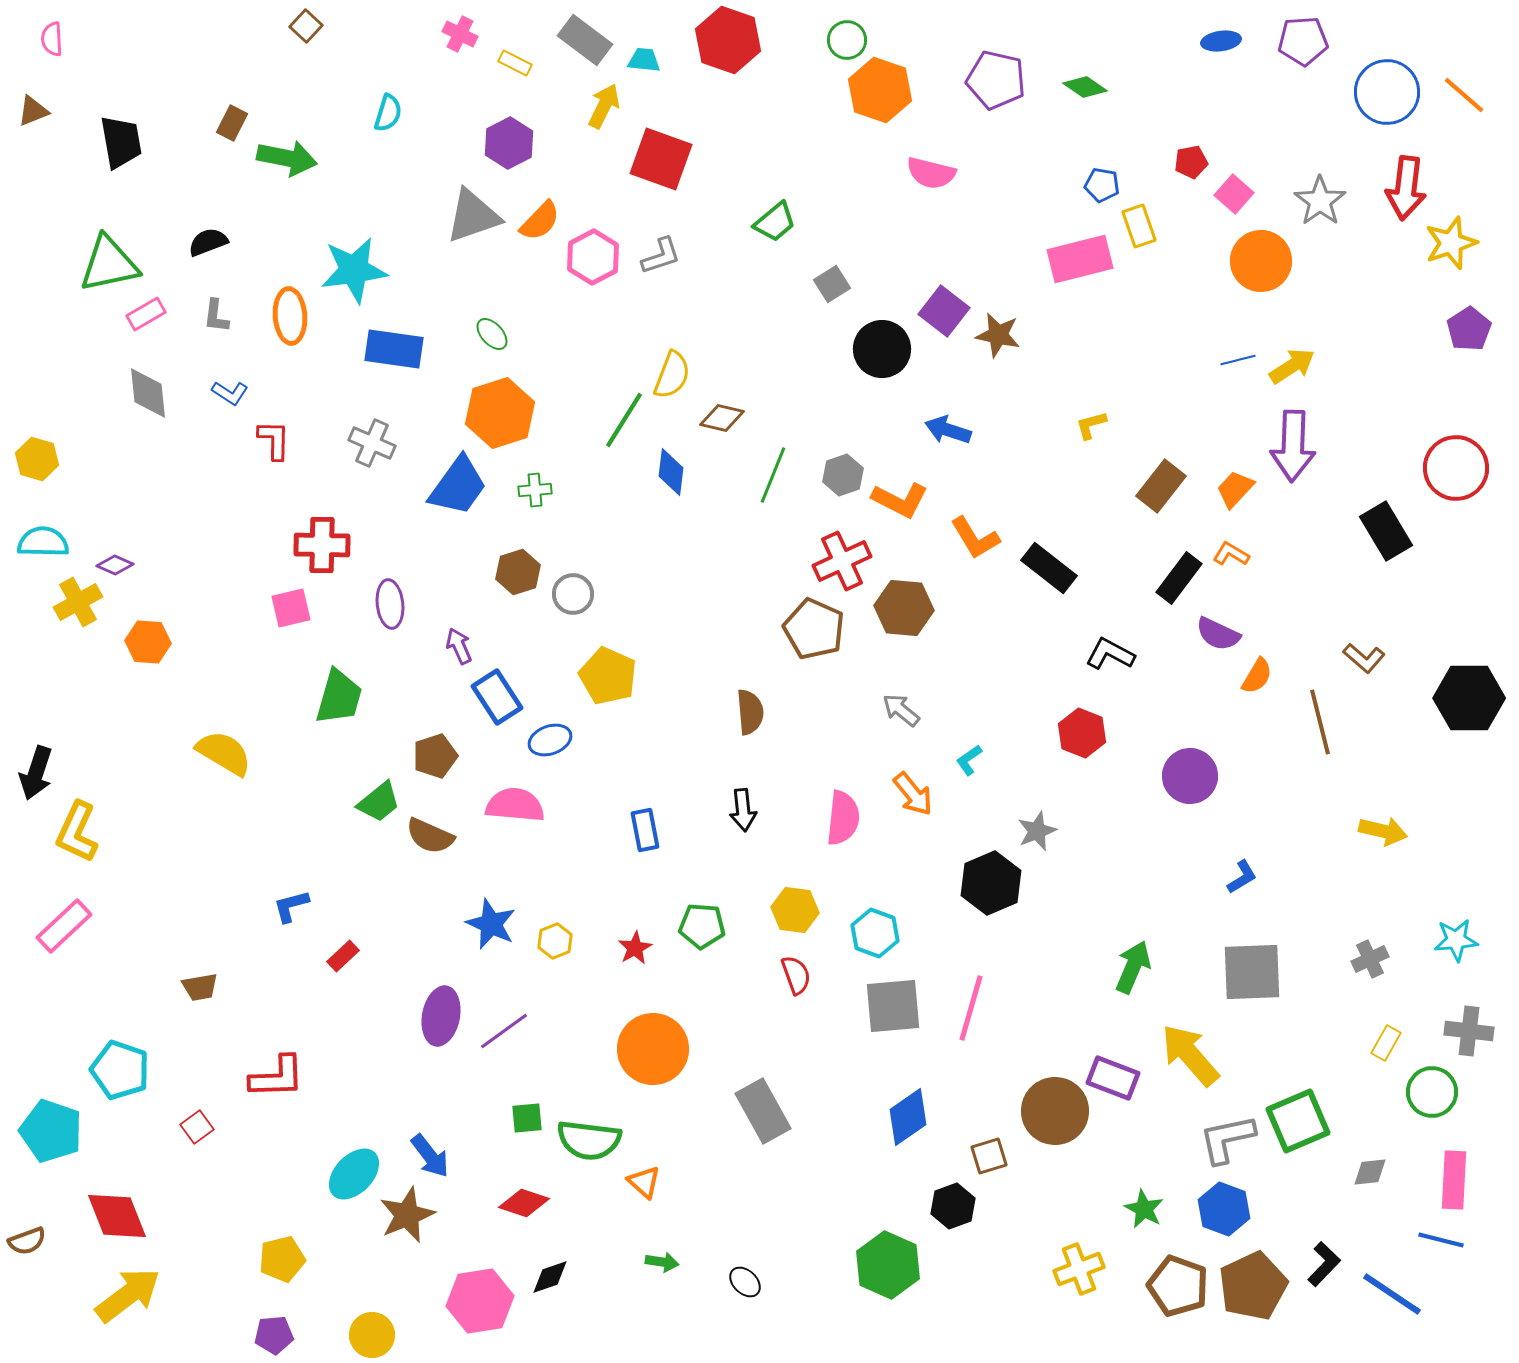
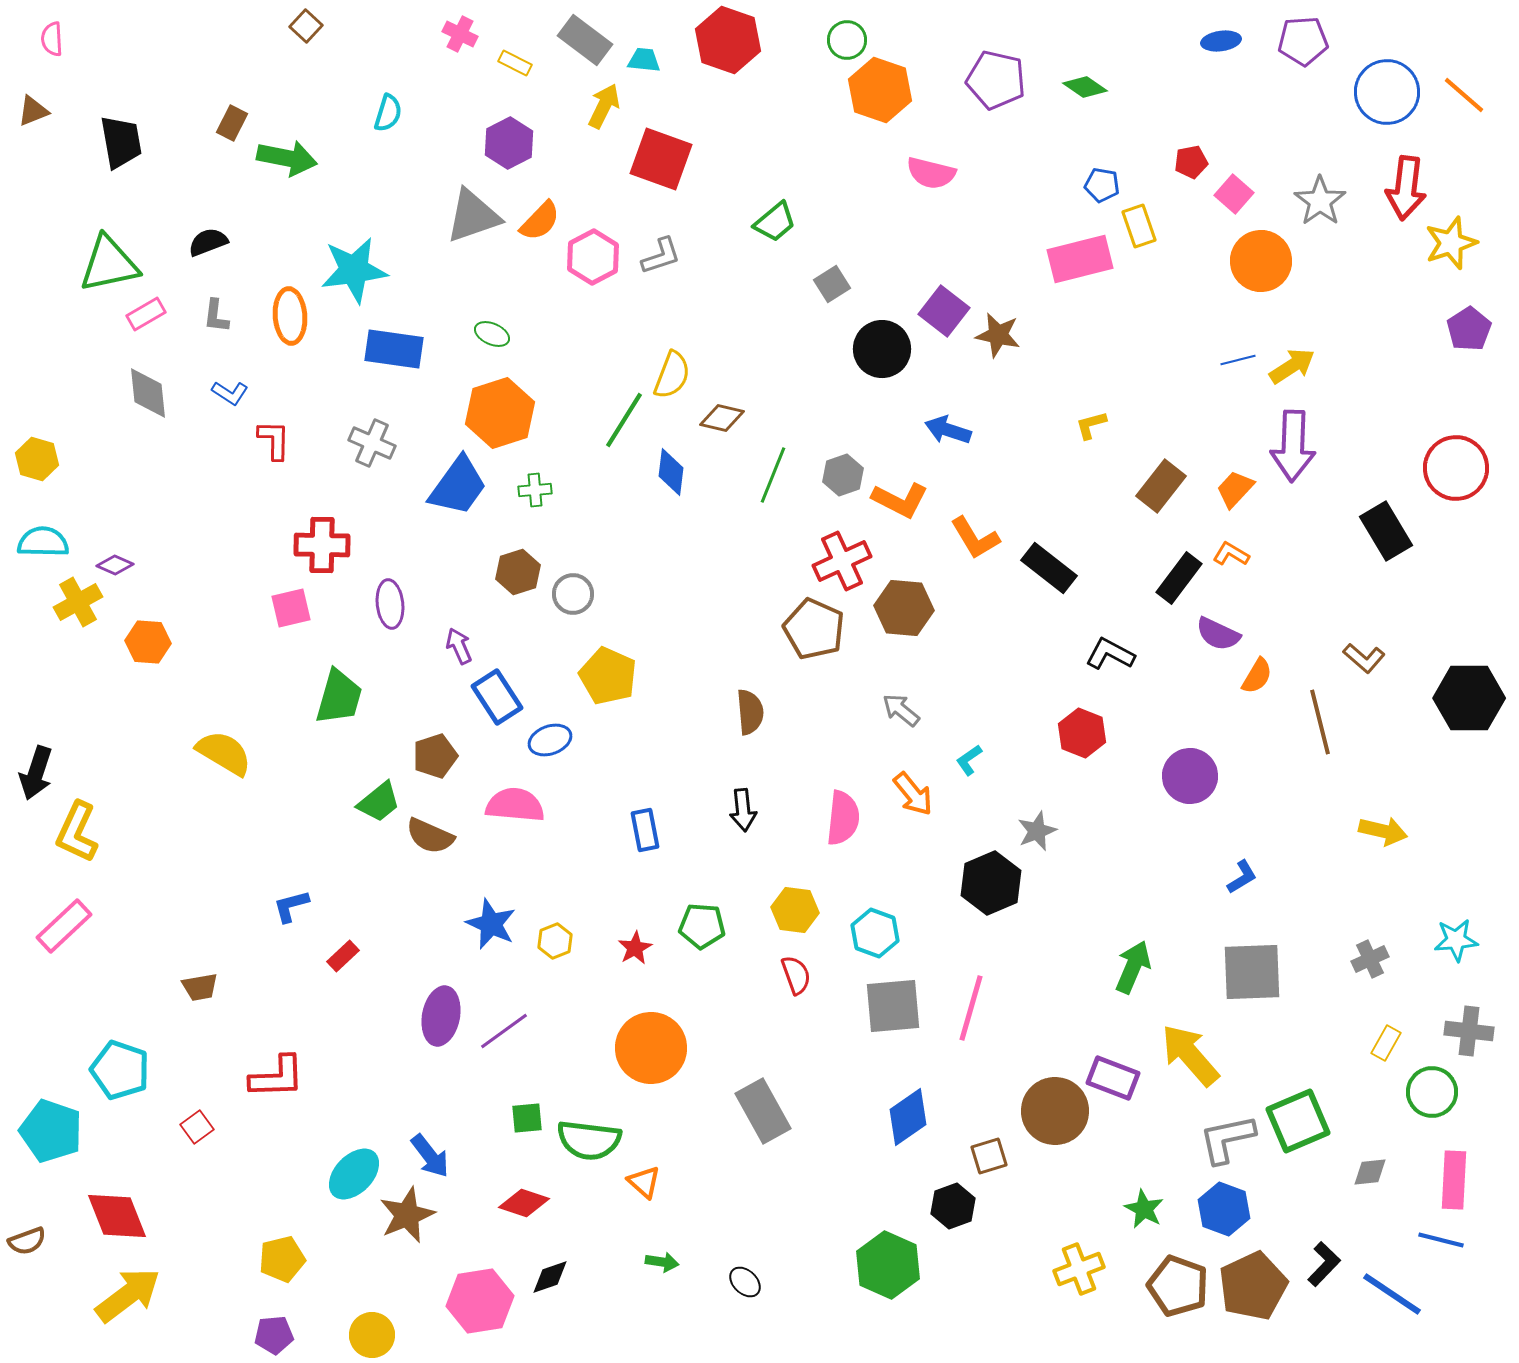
green ellipse at (492, 334): rotated 24 degrees counterclockwise
orange circle at (653, 1049): moved 2 px left, 1 px up
